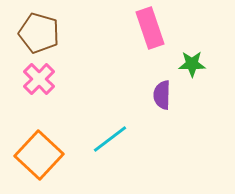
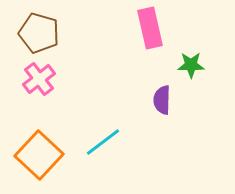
pink rectangle: rotated 6 degrees clockwise
green star: moved 1 px left, 1 px down
pink cross: rotated 8 degrees clockwise
purple semicircle: moved 5 px down
cyan line: moved 7 px left, 3 px down
